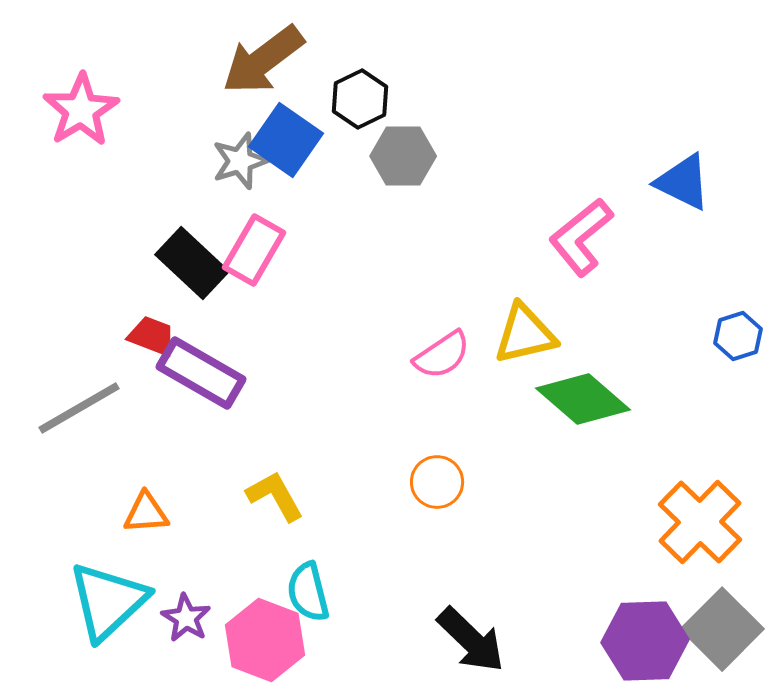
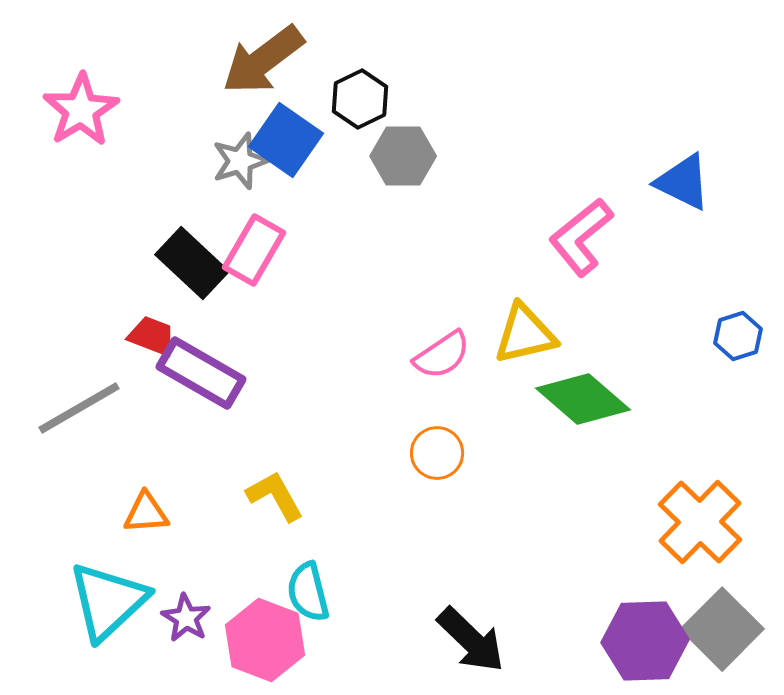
orange circle: moved 29 px up
